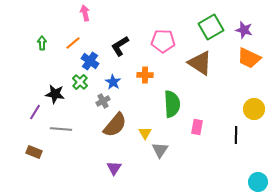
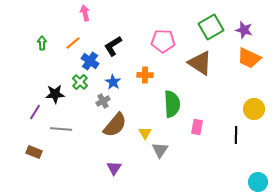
black L-shape: moved 7 px left
black star: rotated 12 degrees counterclockwise
